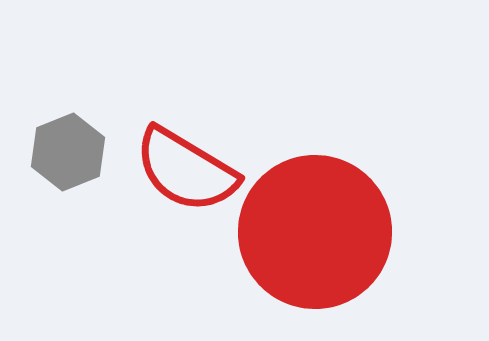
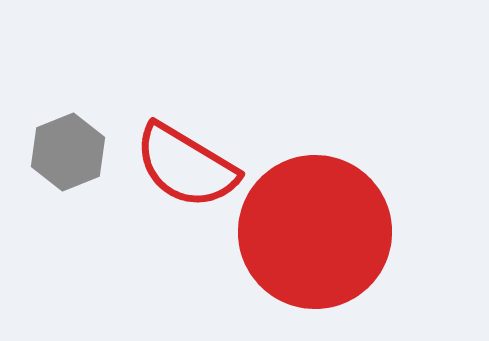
red semicircle: moved 4 px up
